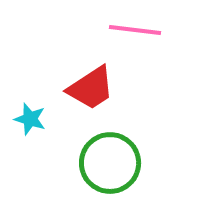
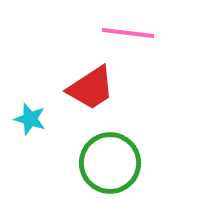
pink line: moved 7 px left, 3 px down
